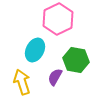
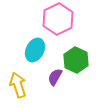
green hexagon: rotated 15 degrees clockwise
yellow arrow: moved 4 px left, 3 px down
